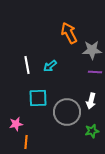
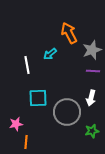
gray star: rotated 18 degrees counterclockwise
cyan arrow: moved 12 px up
purple line: moved 2 px left, 1 px up
white arrow: moved 3 px up
